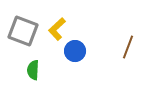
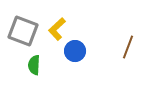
green semicircle: moved 1 px right, 5 px up
